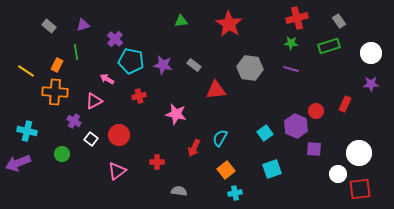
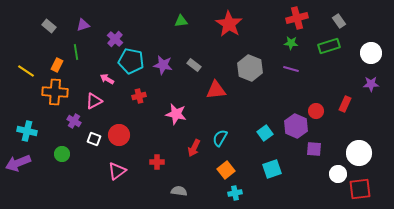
gray hexagon at (250, 68): rotated 15 degrees clockwise
white square at (91, 139): moved 3 px right; rotated 16 degrees counterclockwise
